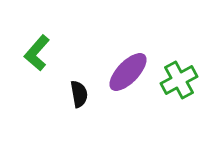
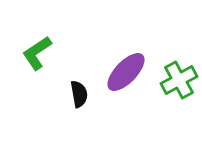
green L-shape: rotated 15 degrees clockwise
purple ellipse: moved 2 px left
